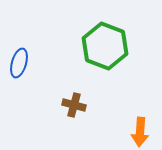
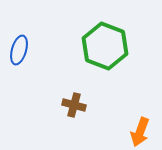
blue ellipse: moved 13 px up
orange arrow: rotated 16 degrees clockwise
